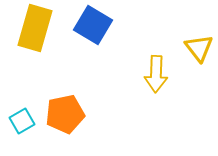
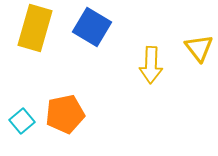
blue square: moved 1 px left, 2 px down
yellow arrow: moved 5 px left, 9 px up
cyan square: rotated 10 degrees counterclockwise
